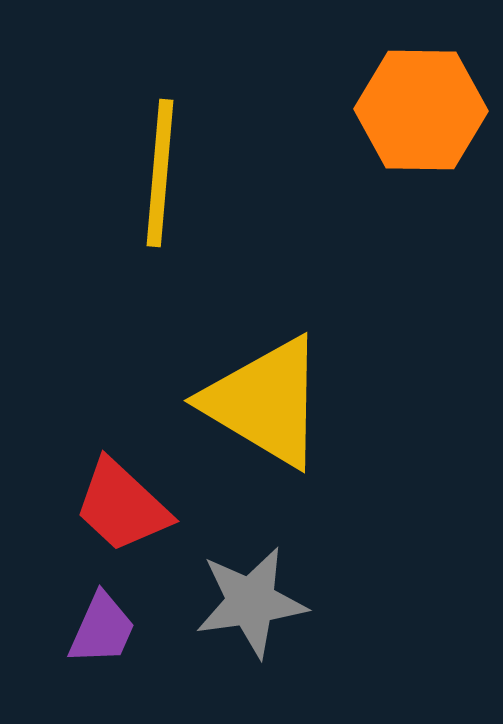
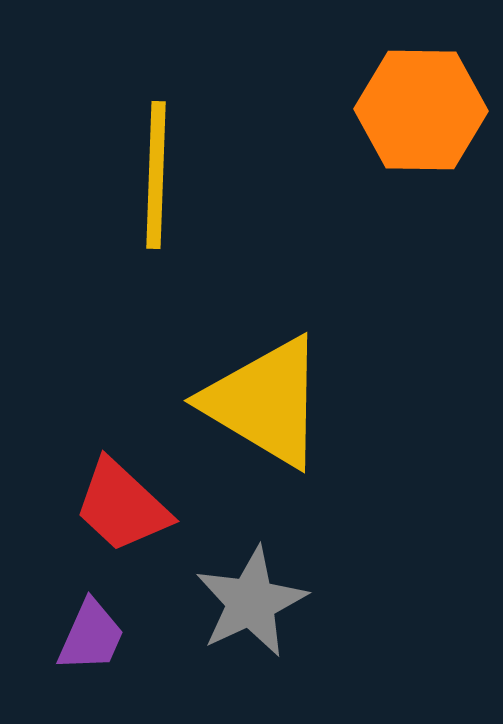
yellow line: moved 4 px left, 2 px down; rotated 3 degrees counterclockwise
gray star: rotated 17 degrees counterclockwise
purple trapezoid: moved 11 px left, 7 px down
